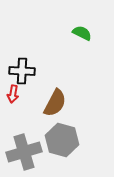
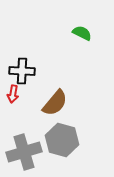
brown semicircle: rotated 12 degrees clockwise
